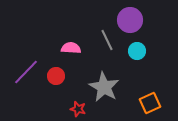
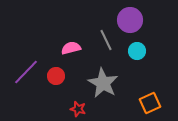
gray line: moved 1 px left
pink semicircle: rotated 18 degrees counterclockwise
gray star: moved 1 px left, 4 px up
